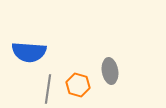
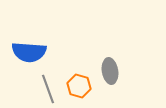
orange hexagon: moved 1 px right, 1 px down
gray line: rotated 28 degrees counterclockwise
